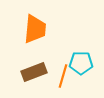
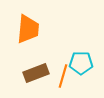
orange trapezoid: moved 7 px left
brown rectangle: moved 2 px right, 1 px down
